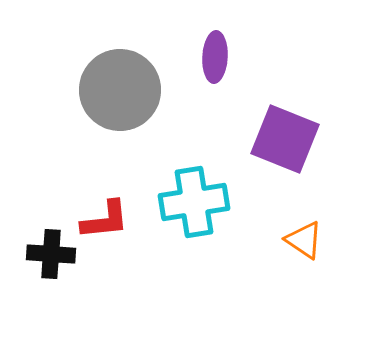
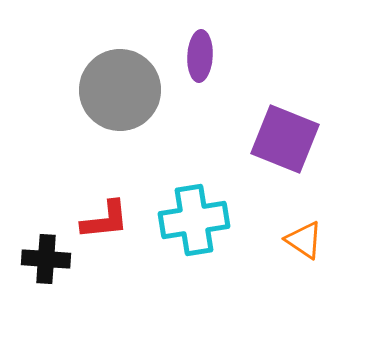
purple ellipse: moved 15 px left, 1 px up
cyan cross: moved 18 px down
black cross: moved 5 px left, 5 px down
